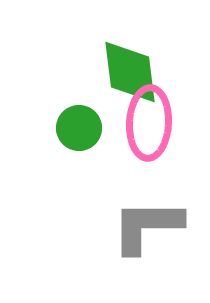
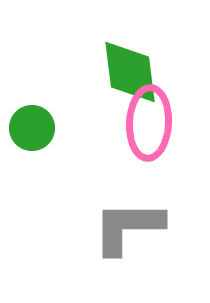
green circle: moved 47 px left
gray L-shape: moved 19 px left, 1 px down
